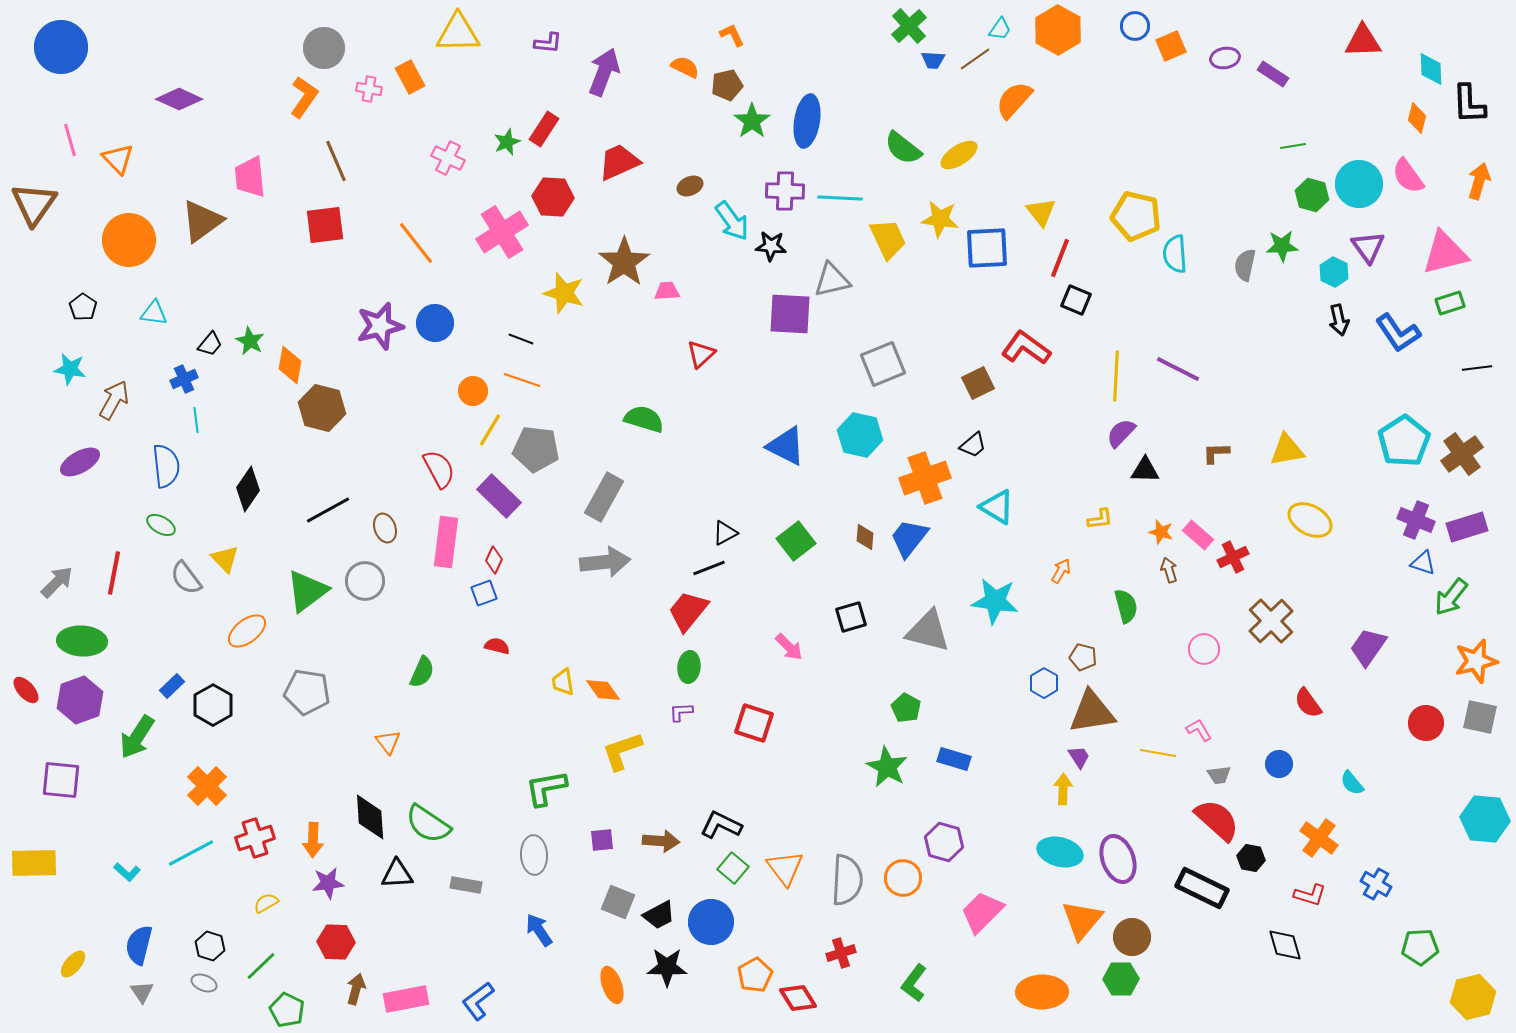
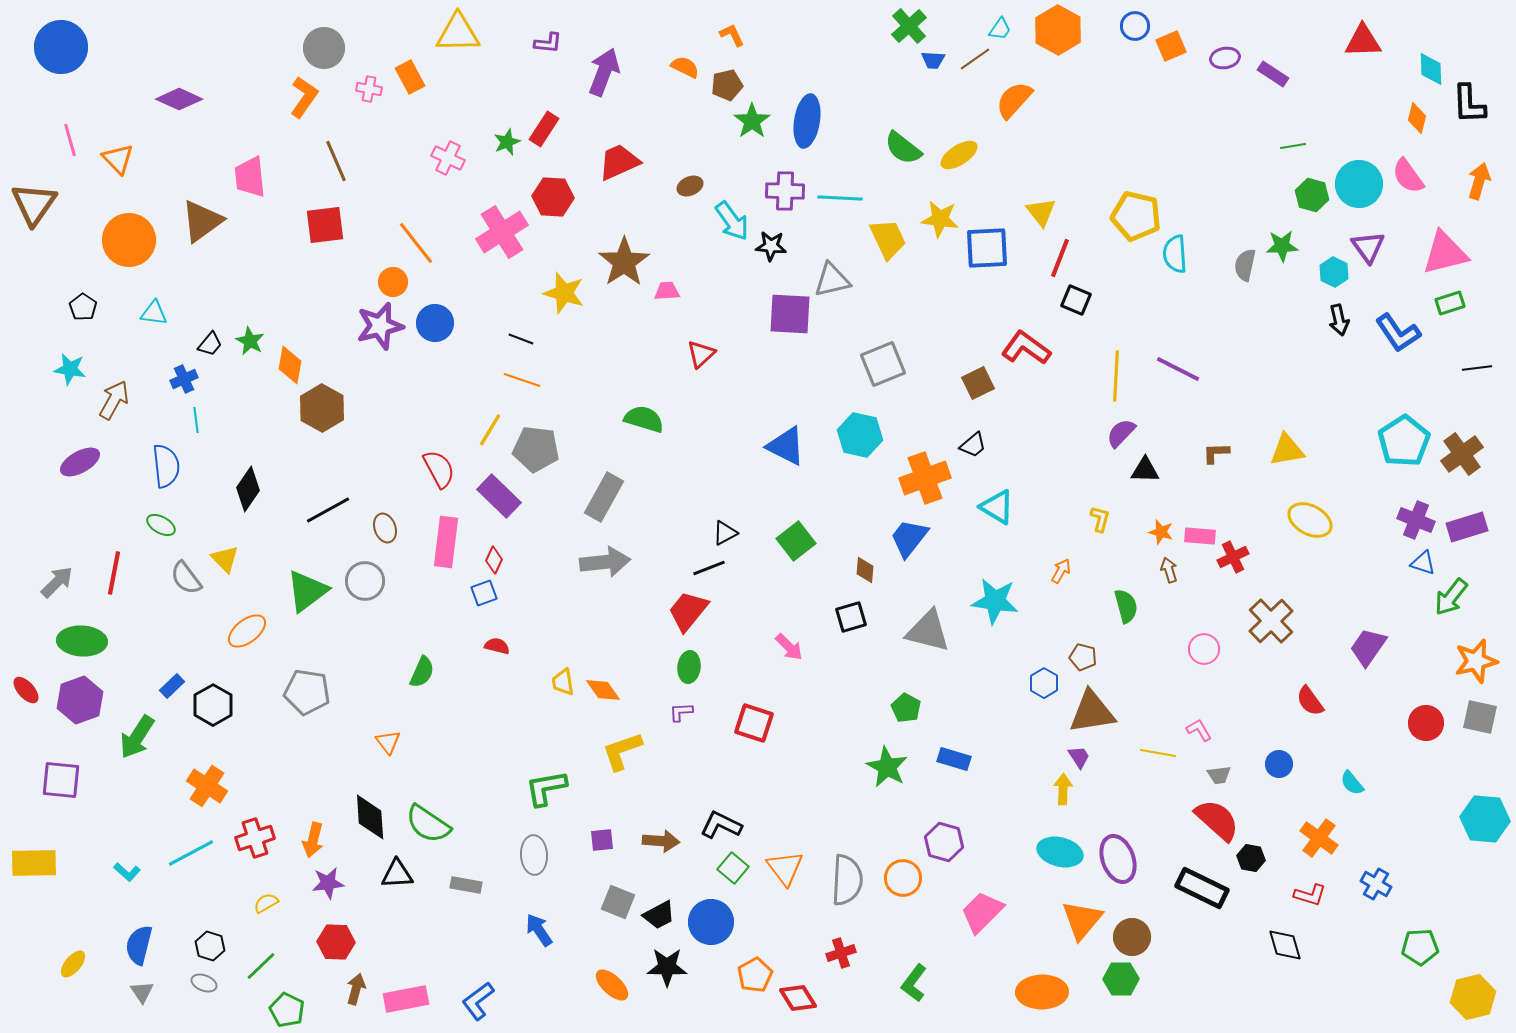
orange circle at (473, 391): moved 80 px left, 109 px up
brown hexagon at (322, 408): rotated 15 degrees clockwise
yellow L-shape at (1100, 519): rotated 68 degrees counterclockwise
pink rectangle at (1198, 535): moved 2 px right, 1 px down; rotated 36 degrees counterclockwise
brown diamond at (865, 537): moved 33 px down
red semicircle at (1308, 703): moved 2 px right, 2 px up
orange cross at (207, 786): rotated 12 degrees counterclockwise
orange arrow at (313, 840): rotated 12 degrees clockwise
orange ellipse at (612, 985): rotated 27 degrees counterclockwise
